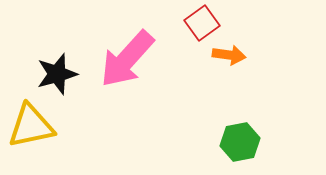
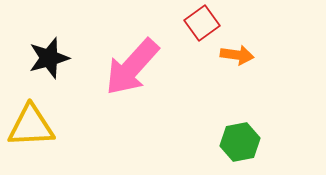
orange arrow: moved 8 px right
pink arrow: moved 5 px right, 8 px down
black star: moved 8 px left, 16 px up
yellow triangle: rotated 9 degrees clockwise
